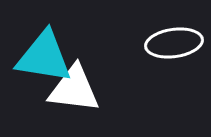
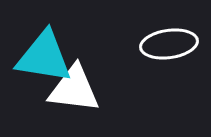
white ellipse: moved 5 px left, 1 px down
